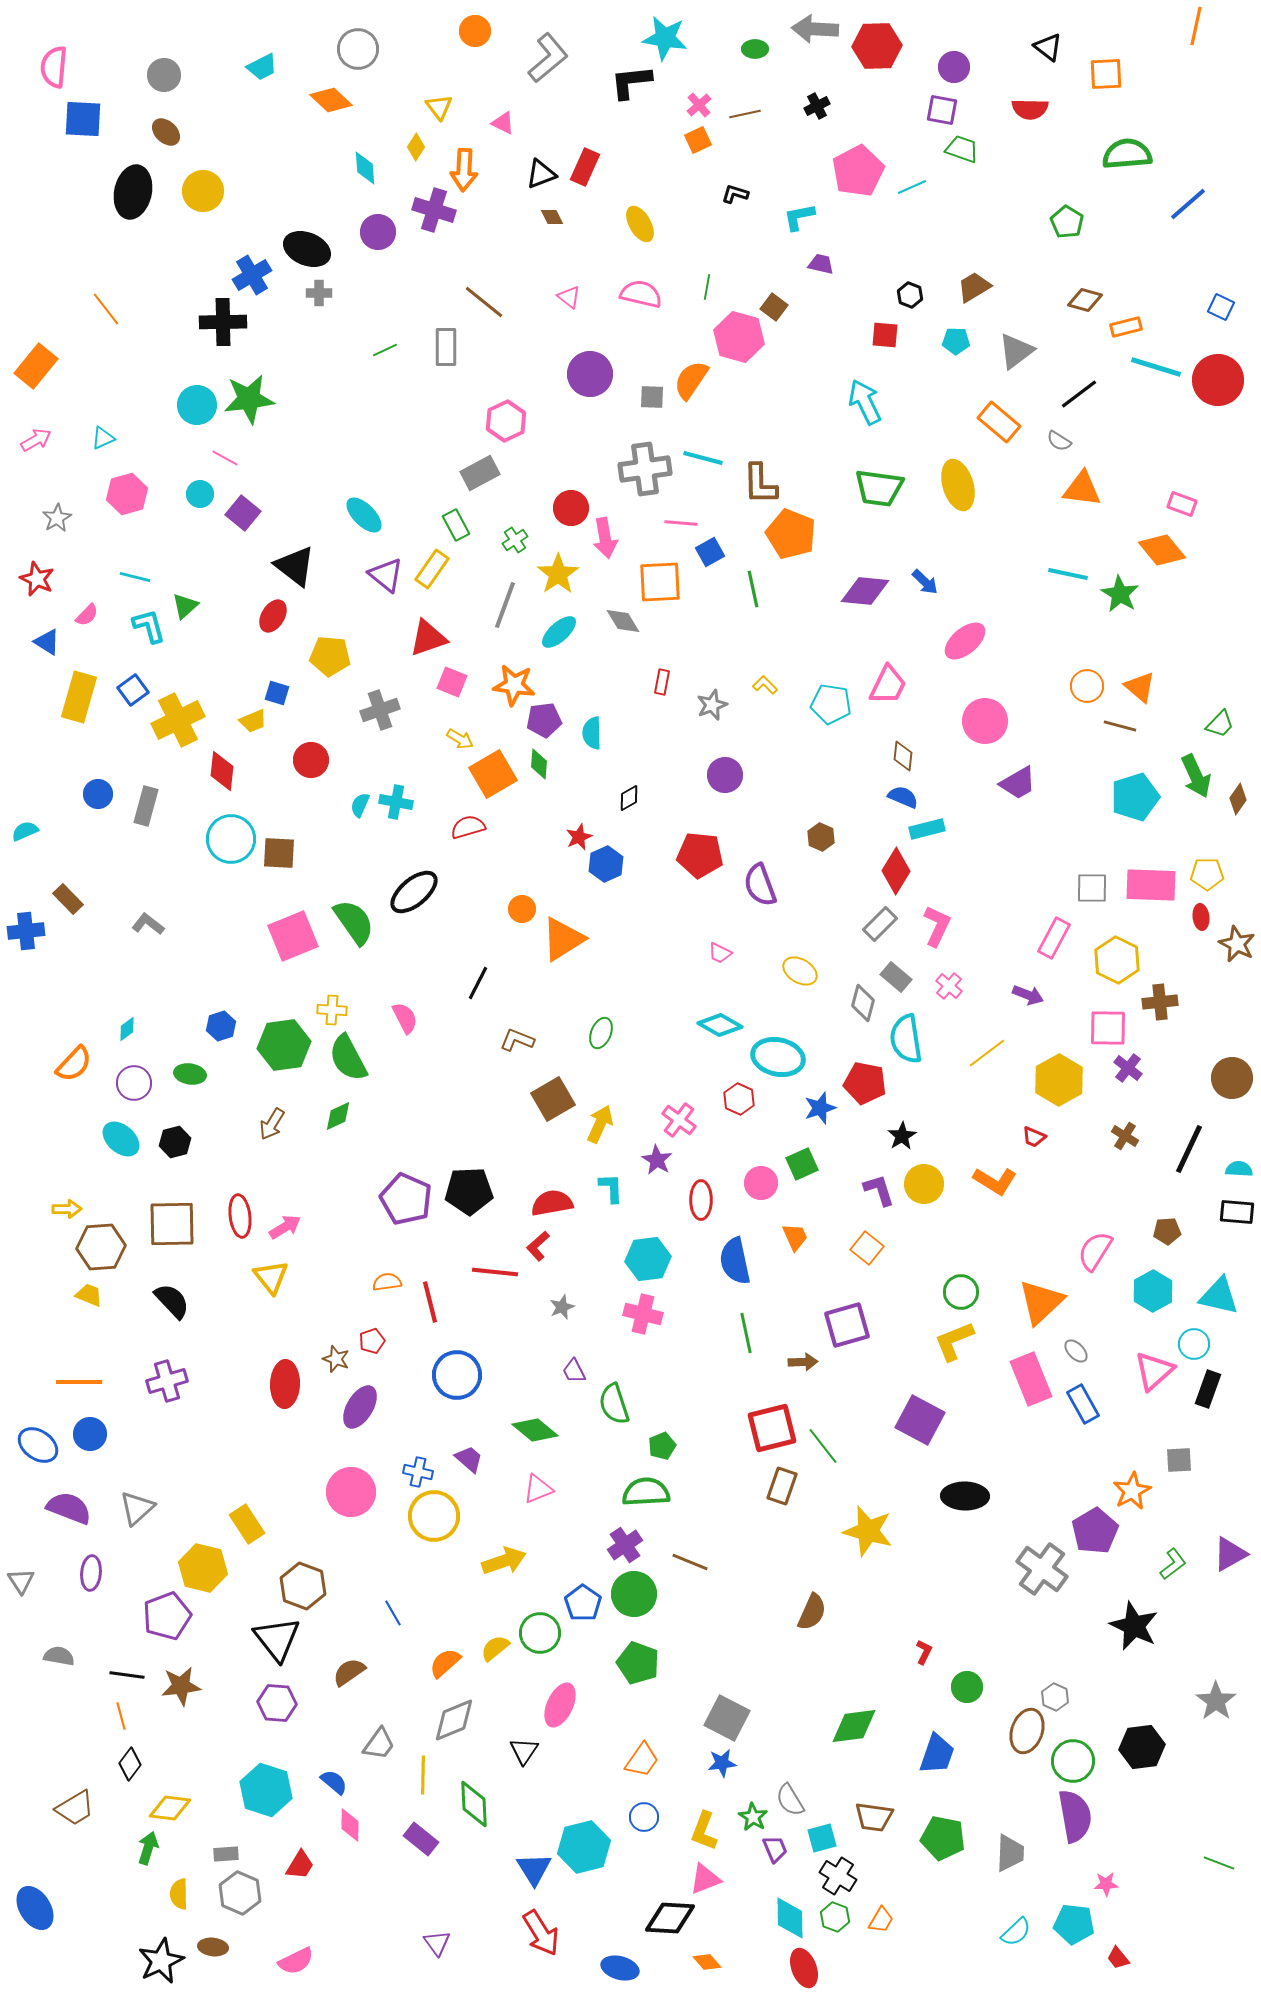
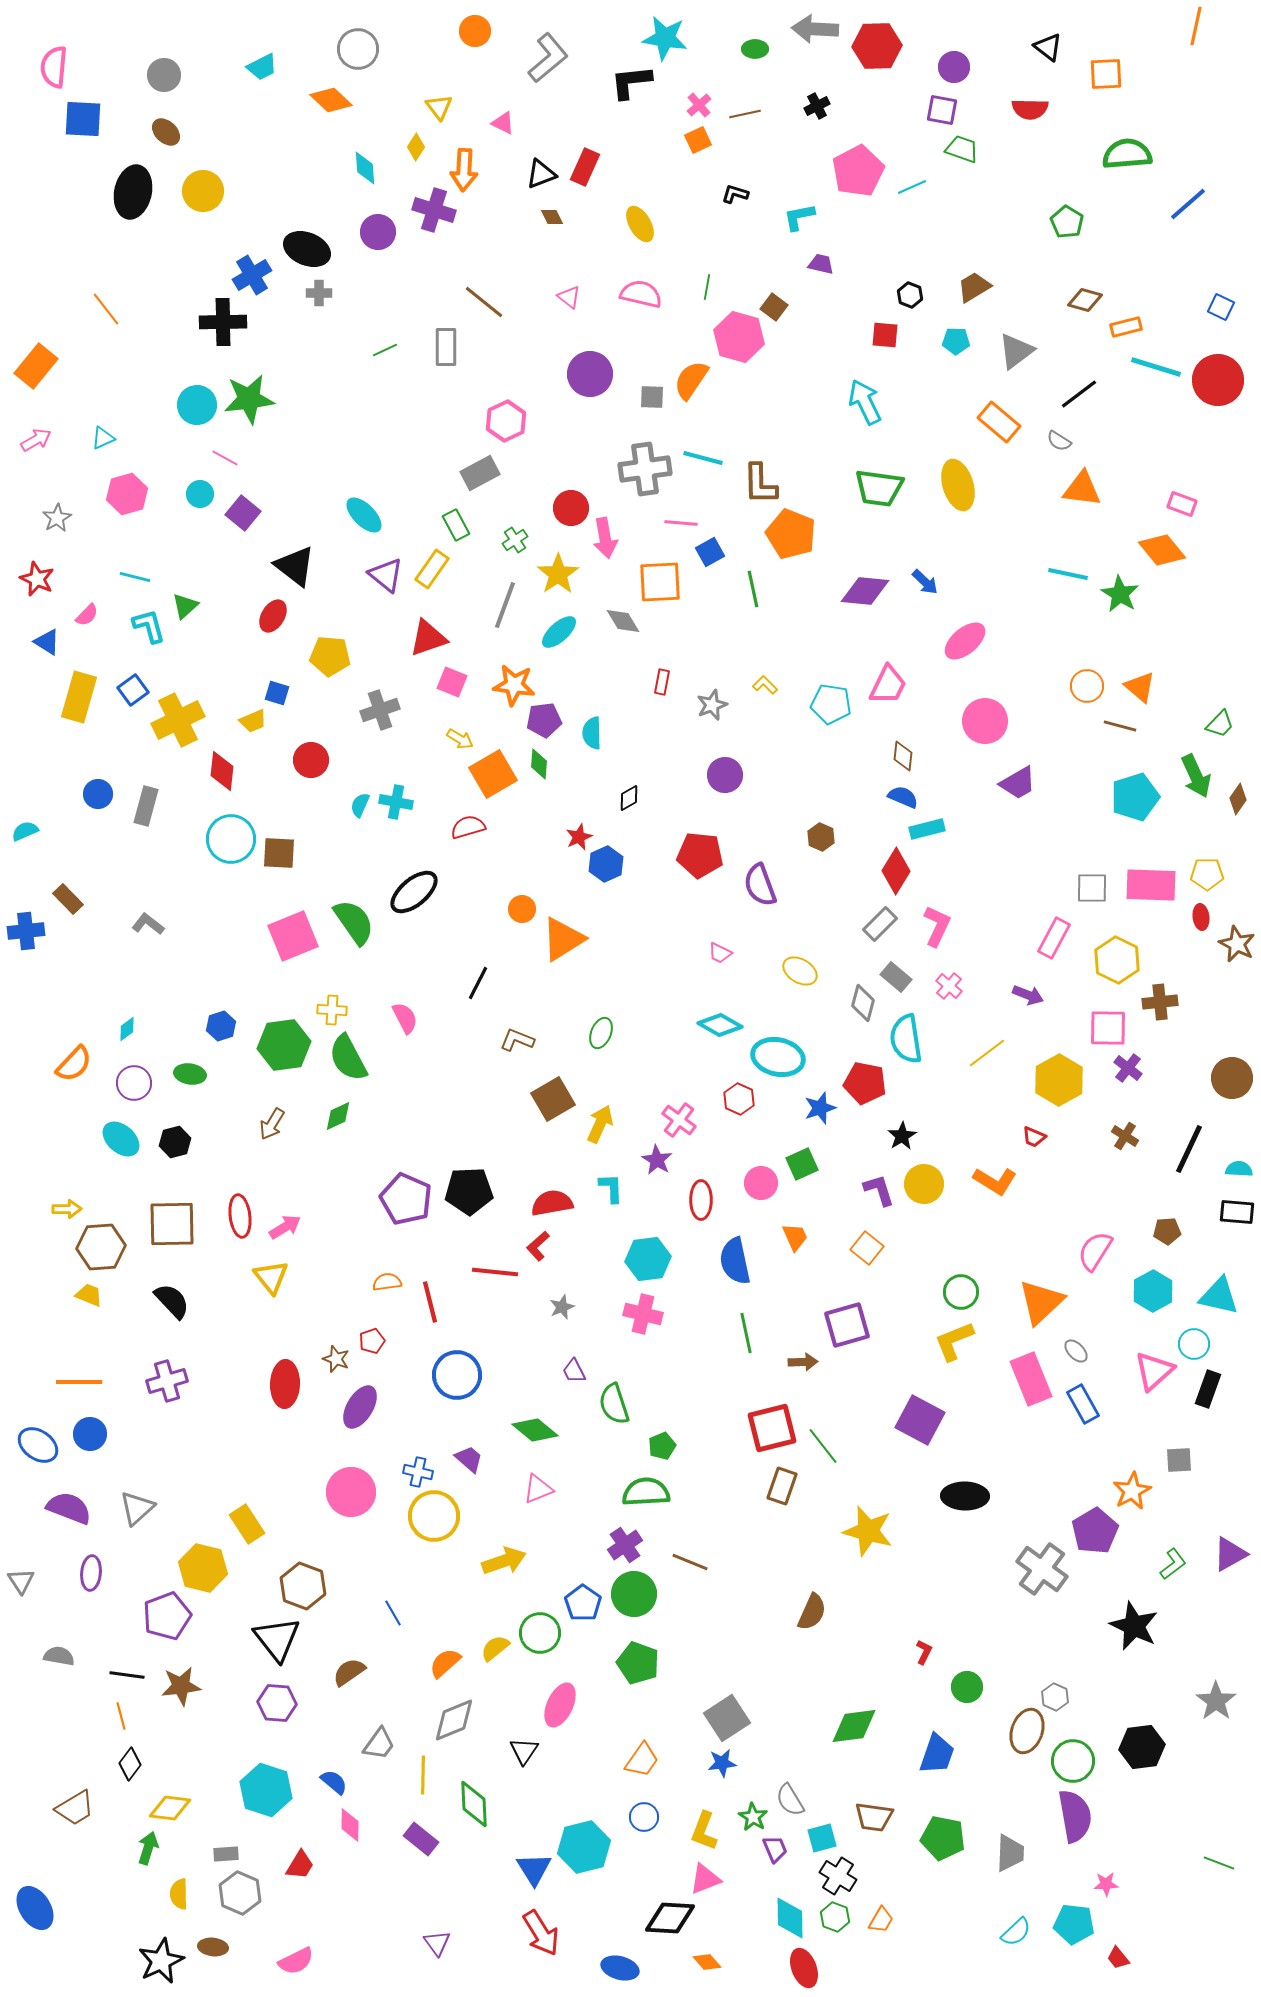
gray square at (727, 1718): rotated 30 degrees clockwise
